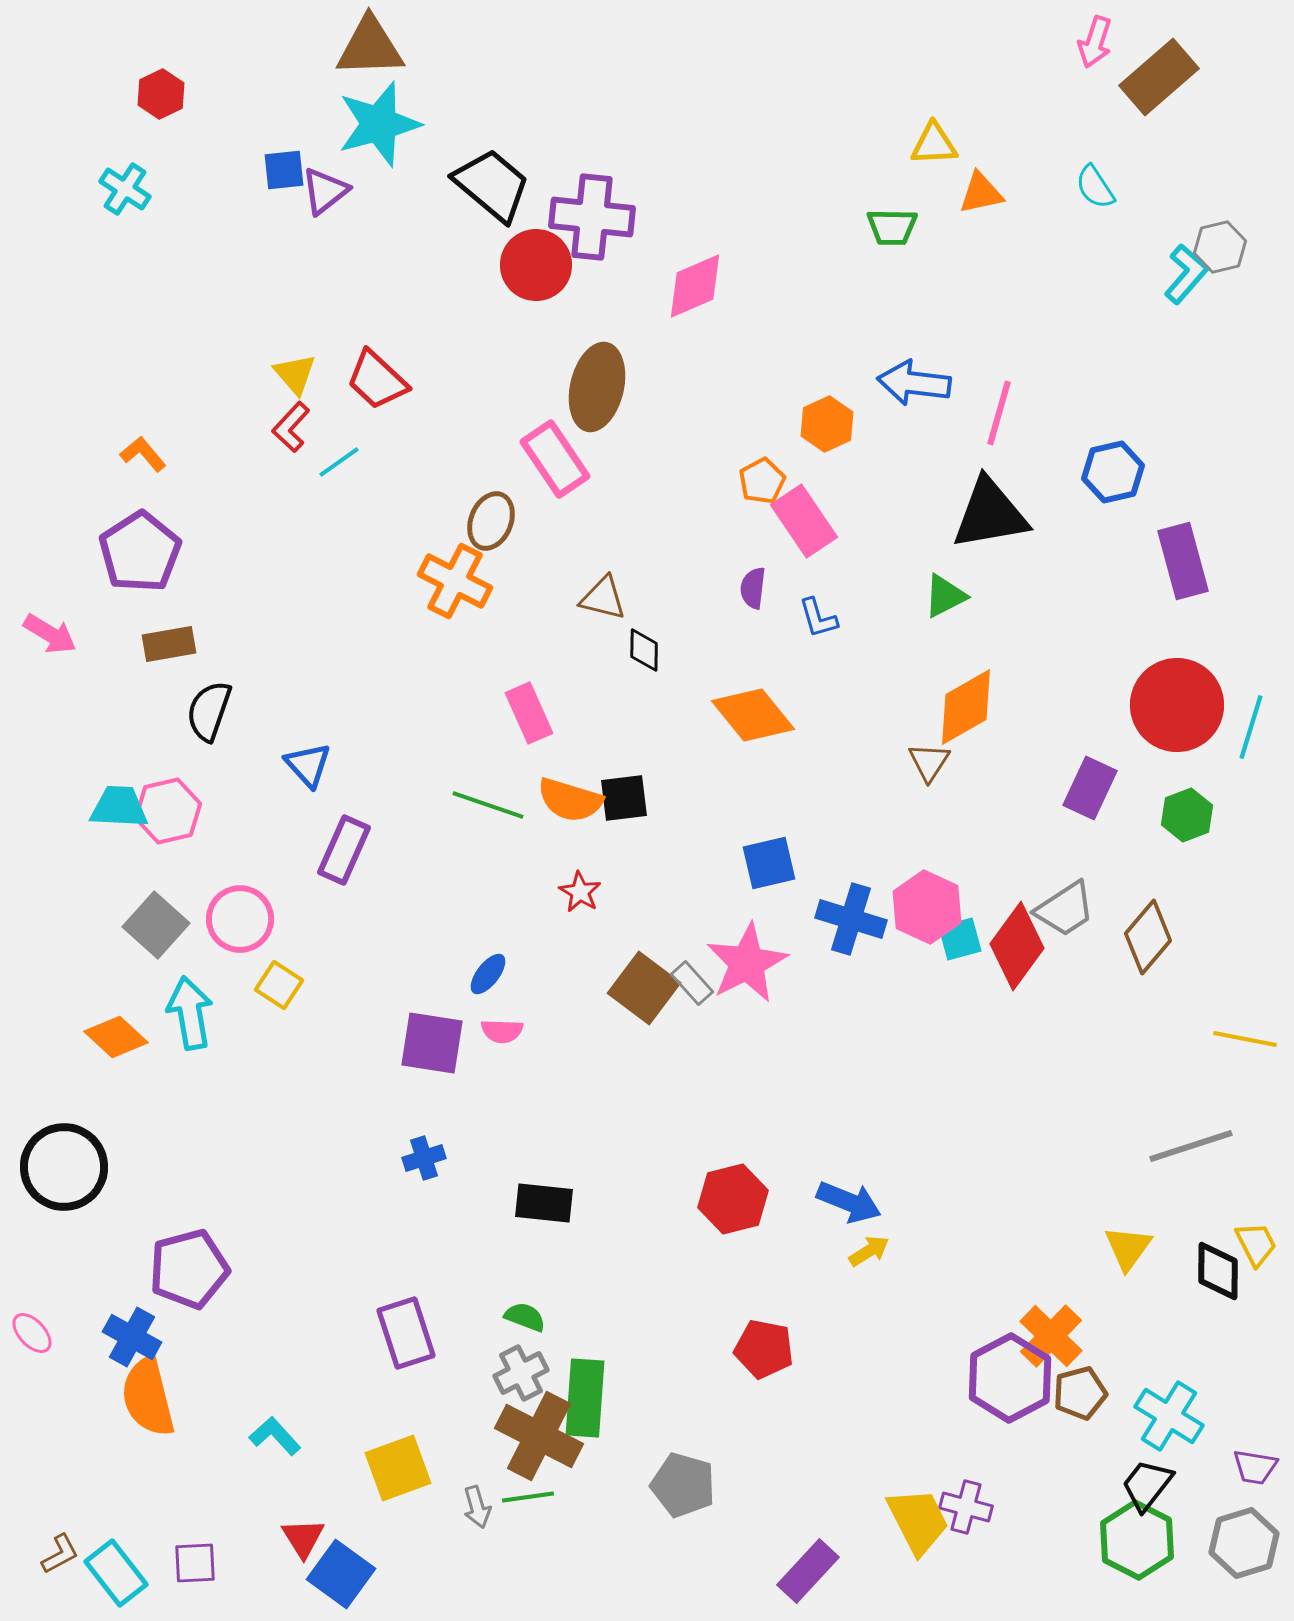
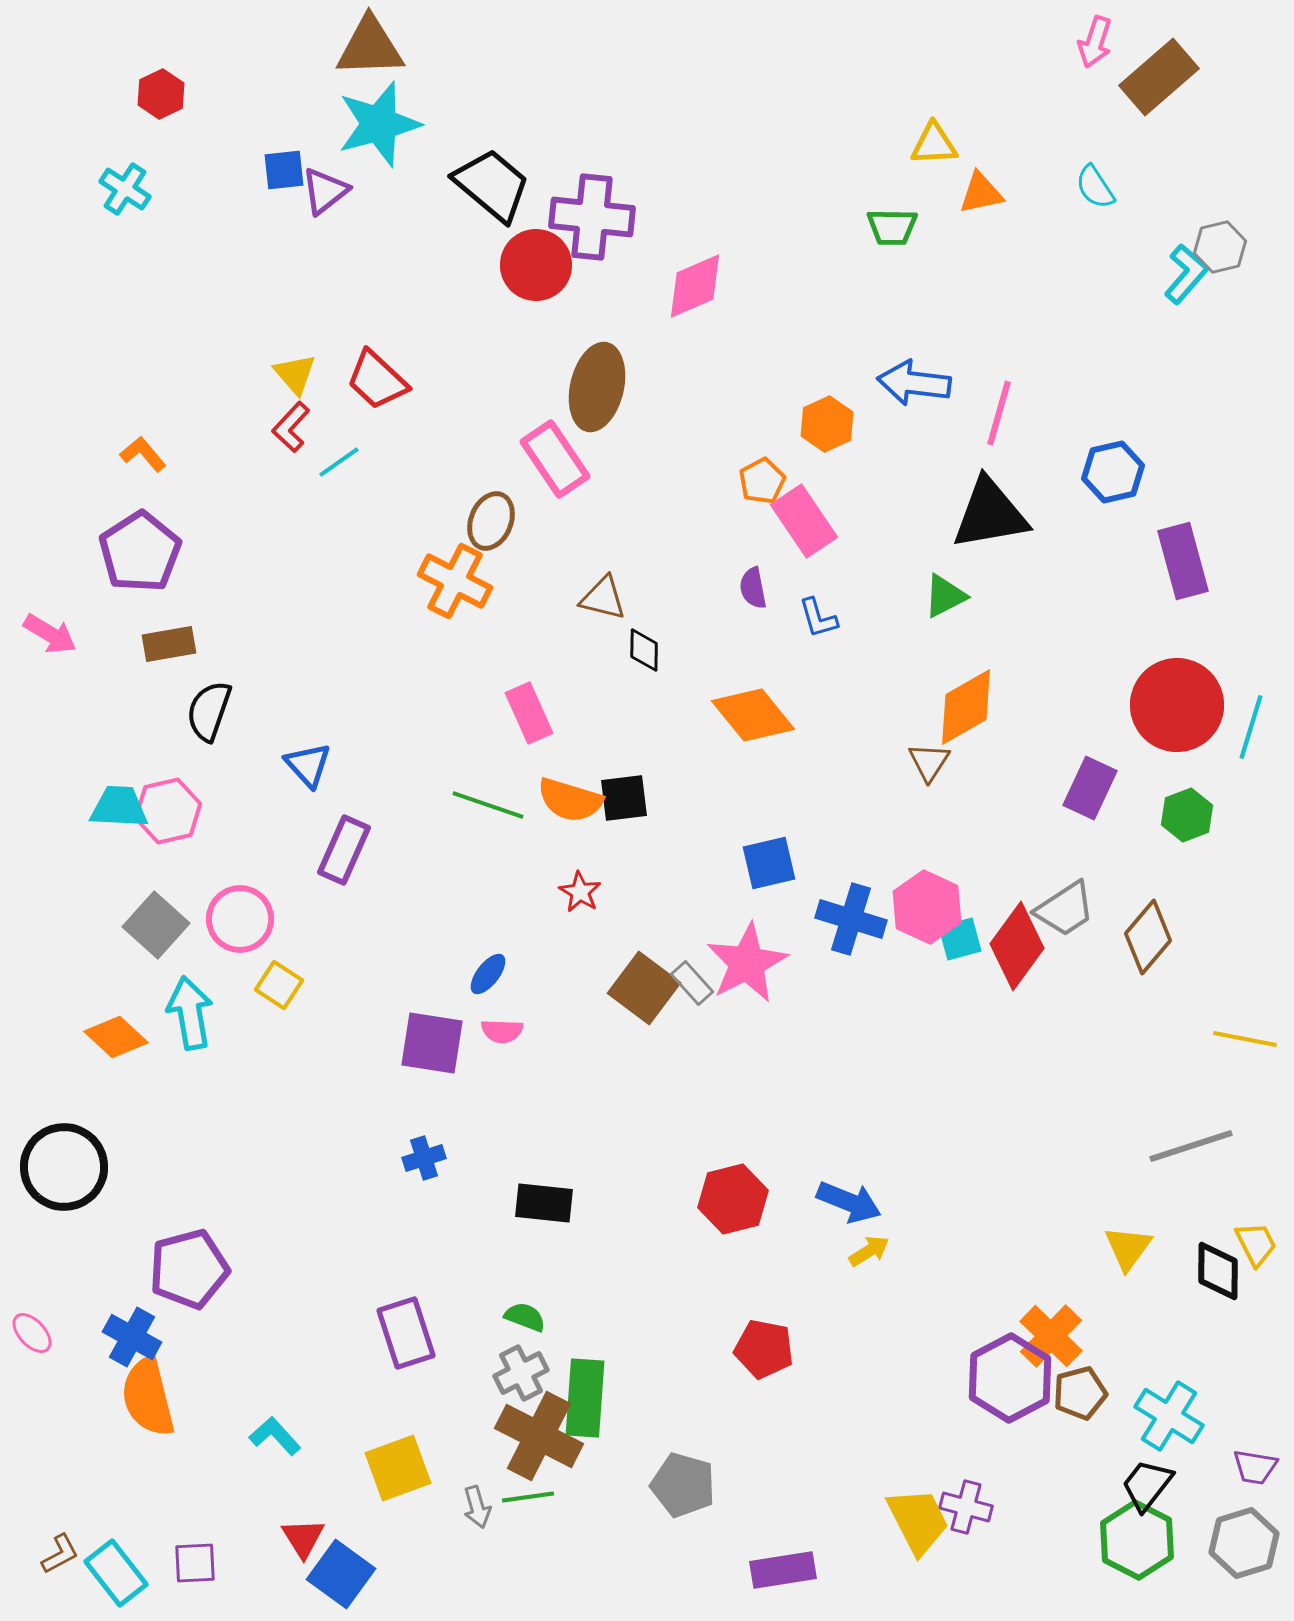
purple semicircle at (753, 588): rotated 18 degrees counterclockwise
purple rectangle at (808, 1571): moved 25 px left, 1 px up; rotated 38 degrees clockwise
